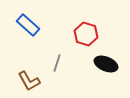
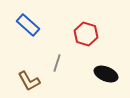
black ellipse: moved 10 px down
